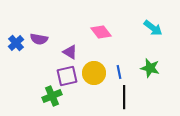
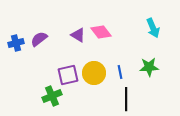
cyan arrow: rotated 30 degrees clockwise
purple semicircle: rotated 132 degrees clockwise
blue cross: rotated 28 degrees clockwise
purple triangle: moved 8 px right, 17 px up
green star: moved 1 px left, 1 px up; rotated 18 degrees counterclockwise
blue line: moved 1 px right
purple square: moved 1 px right, 1 px up
black line: moved 2 px right, 2 px down
